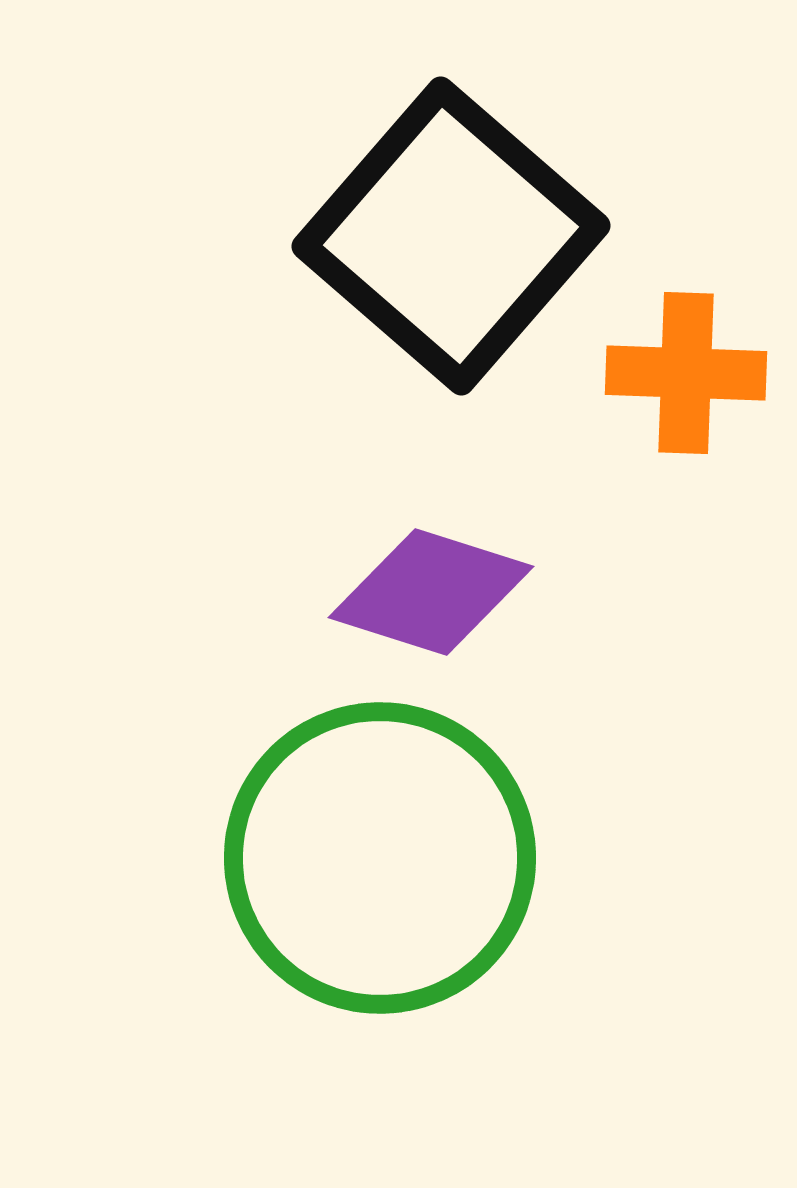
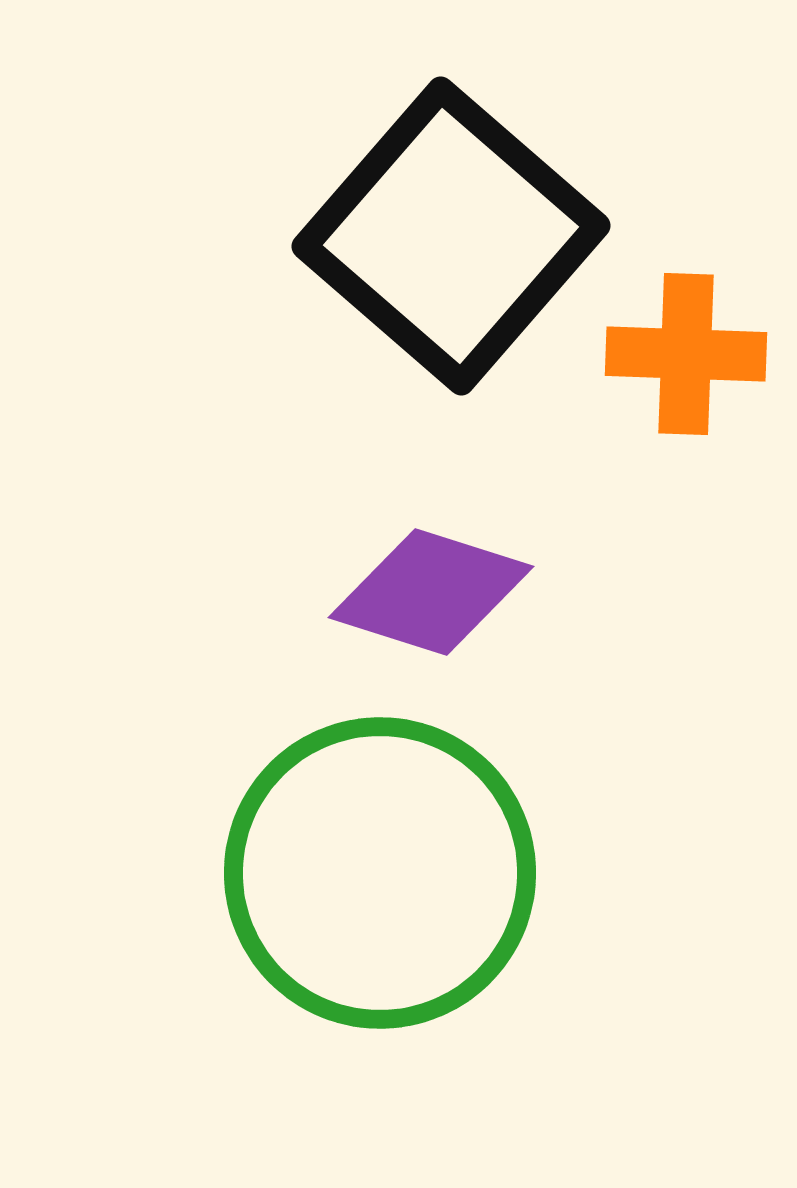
orange cross: moved 19 px up
green circle: moved 15 px down
